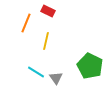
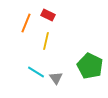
red rectangle: moved 4 px down
